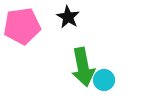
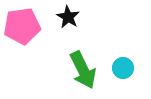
green arrow: moved 3 px down; rotated 15 degrees counterclockwise
cyan circle: moved 19 px right, 12 px up
